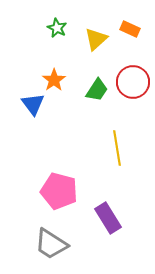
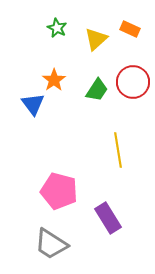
yellow line: moved 1 px right, 2 px down
